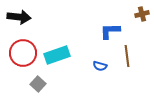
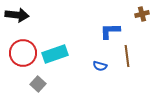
black arrow: moved 2 px left, 2 px up
cyan rectangle: moved 2 px left, 1 px up
